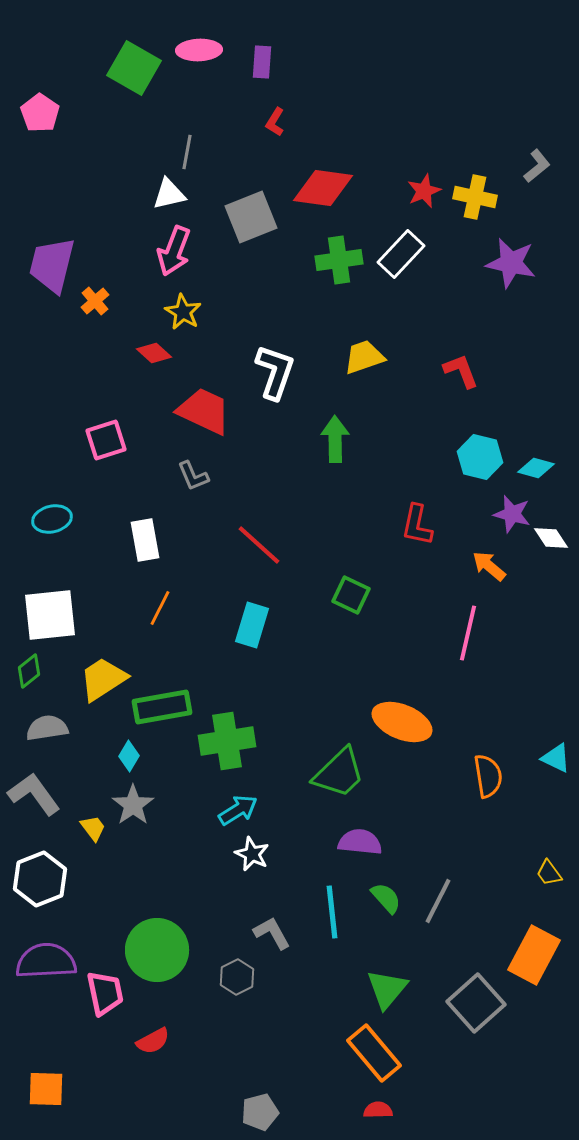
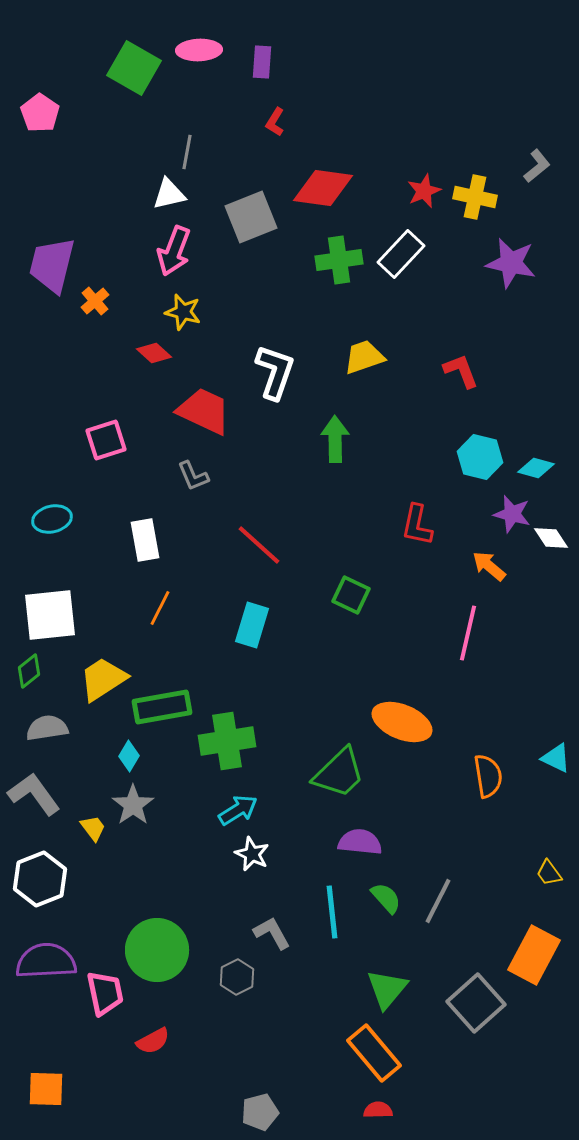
yellow star at (183, 312): rotated 15 degrees counterclockwise
